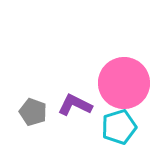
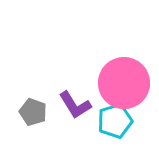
purple L-shape: rotated 148 degrees counterclockwise
cyan pentagon: moved 4 px left, 6 px up
